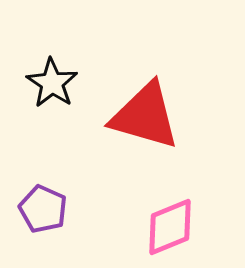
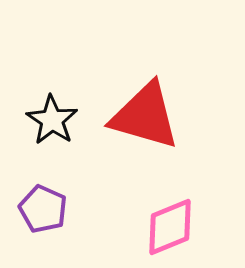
black star: moved 37 px down
